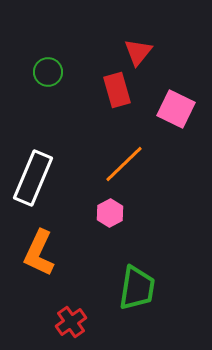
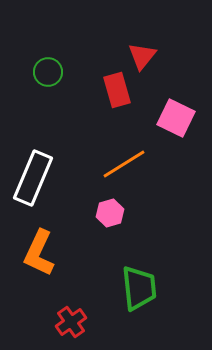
red triangle: moved 4 px right, 4 px down
pink square: moved 9 px down
orange line: rotated 12 degrees clockwise
pink hexagon: rotated 12 degrees clockwise
green trapezoid: moved 2 px right; rotated 15 degrees counterclockwise
